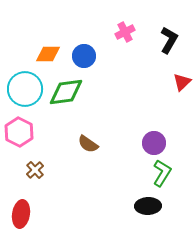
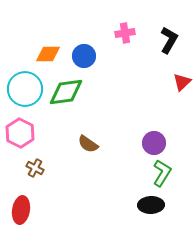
pink cross: moved 1 px down; rotated 18 degrees clockwise
pink hexagon: moved 1 px right, 1 px down
brown cross: moved 2 px up; rotated 18 degrees counterclockwise
black ellipse: moved 3 px right, 1 px up
red ellipse: moved 4 px up
